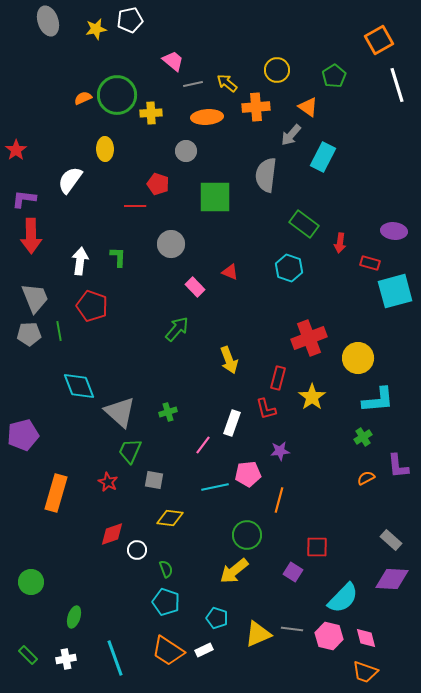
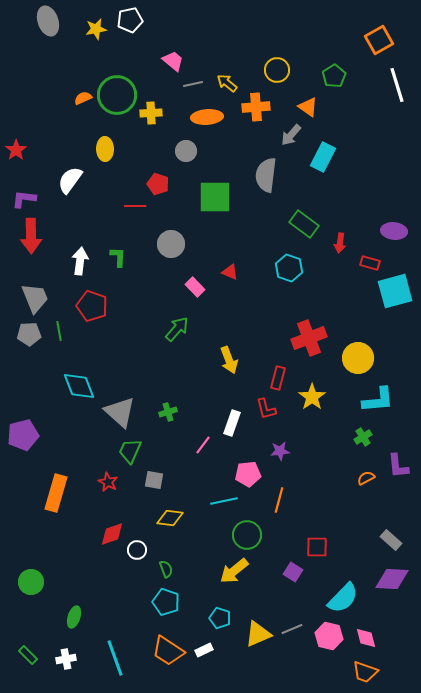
cyan line at (215, 487): moved 9 px right, 14 px down
cyan pentagon at (217, 618): moved 3 px right
gray line at (292, 629): rotated 30 degrees counterclockwise
